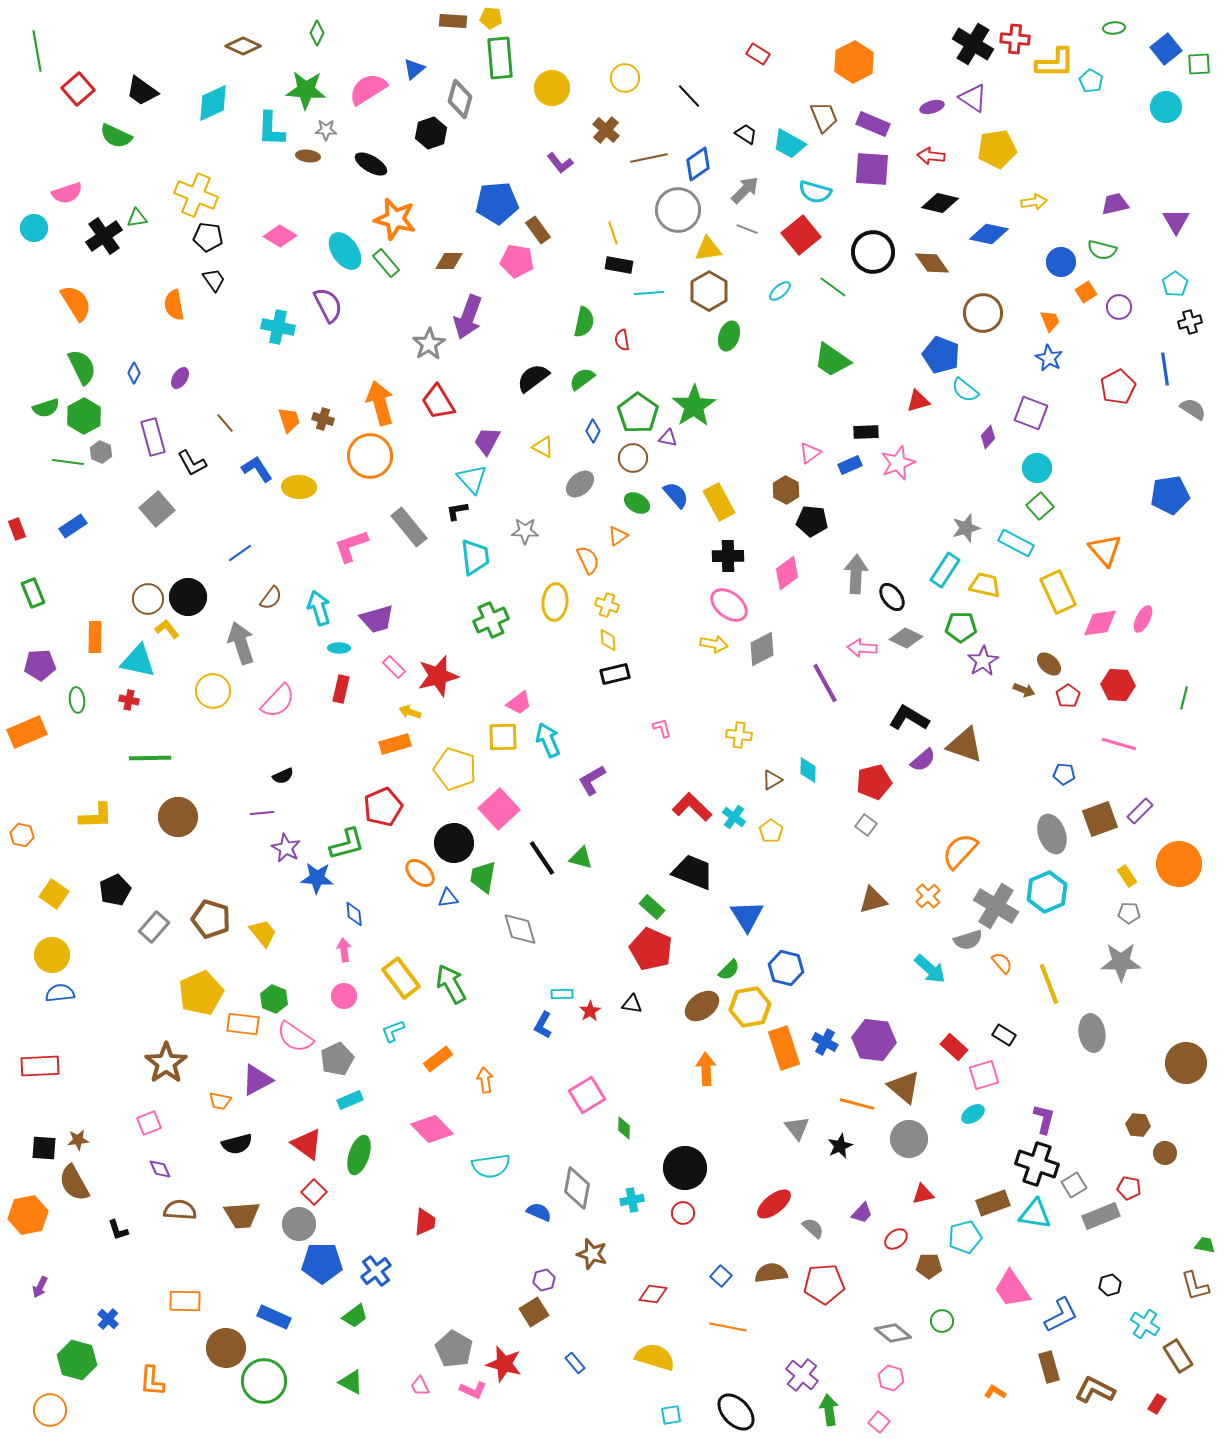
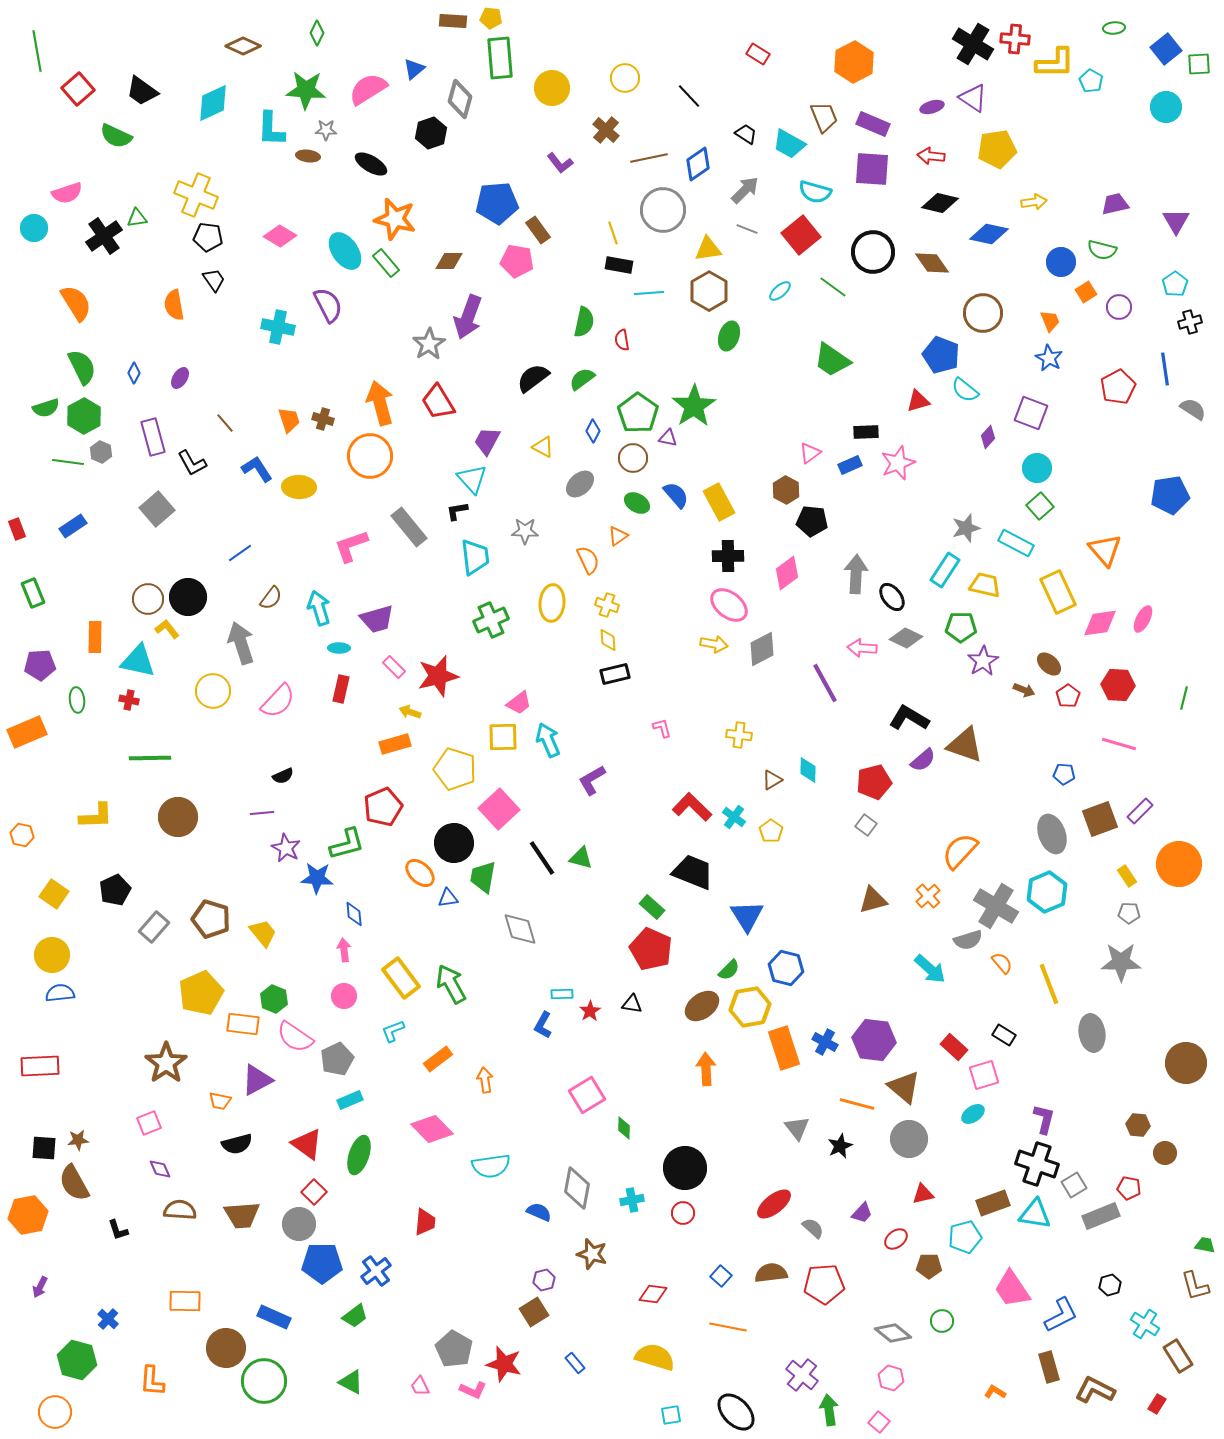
gray circle at (678, 210): moved 15 px left
yellow ellipse at (555, 602): moved 3 px left, 1 px down
orange circle at (50, 1410): moved 5 px right, 2 px down
